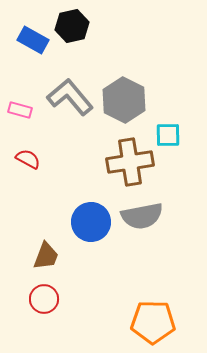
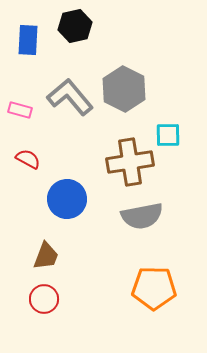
black hexagon: moved 3 px right
blue rectangle: moved 5 px left; rotated 64 degrees clockwise
gray hexagon: moved 11 px up
blue circle: moved 24 px left, 23 px up
orange pentagon: moved 1 px right, 34 px up
